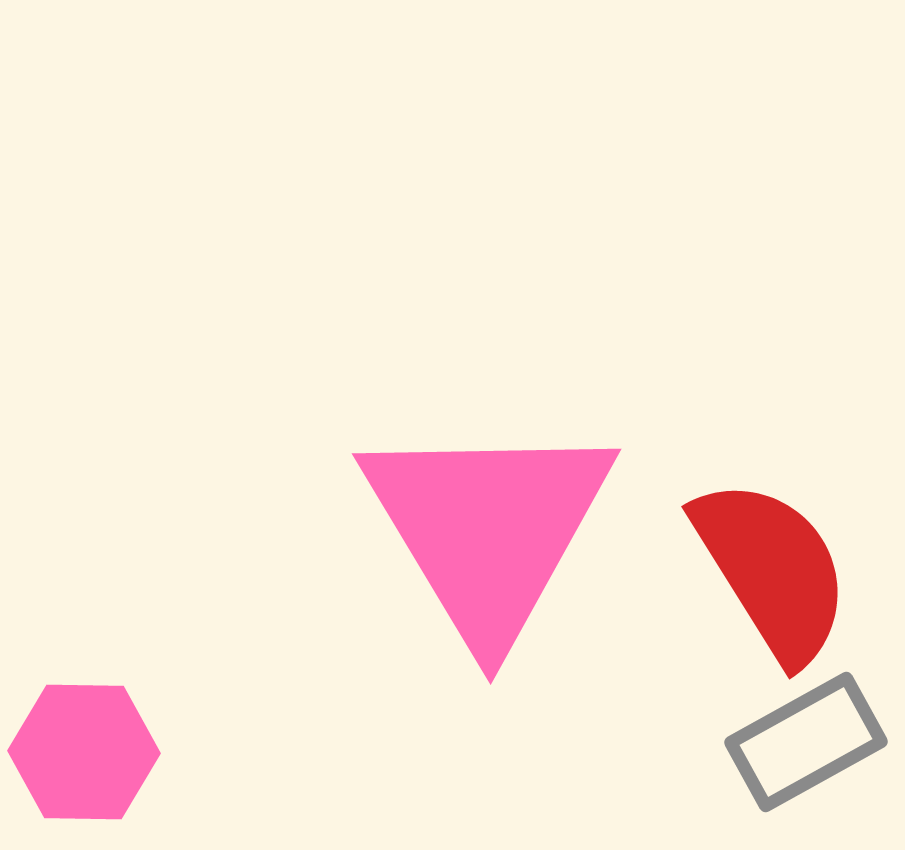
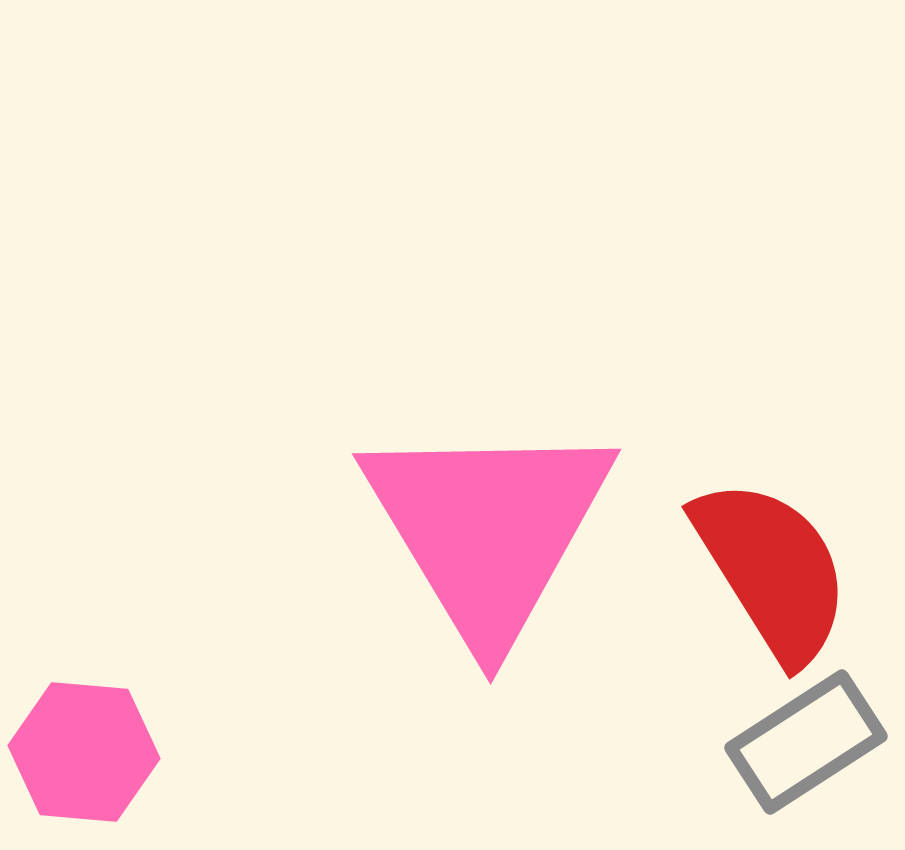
gray rectangle: rotated 4 degrees counterclockwise
pink hexagon: rotated 4 degrees clockwise
